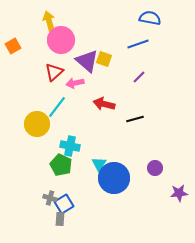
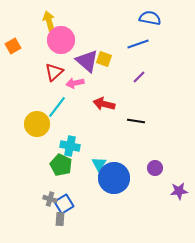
black line: moved 1 px right, 2 px down; rotated 24 degrees clockwise
purple star: moved 2 px up
gray cross: moved 1 px down
